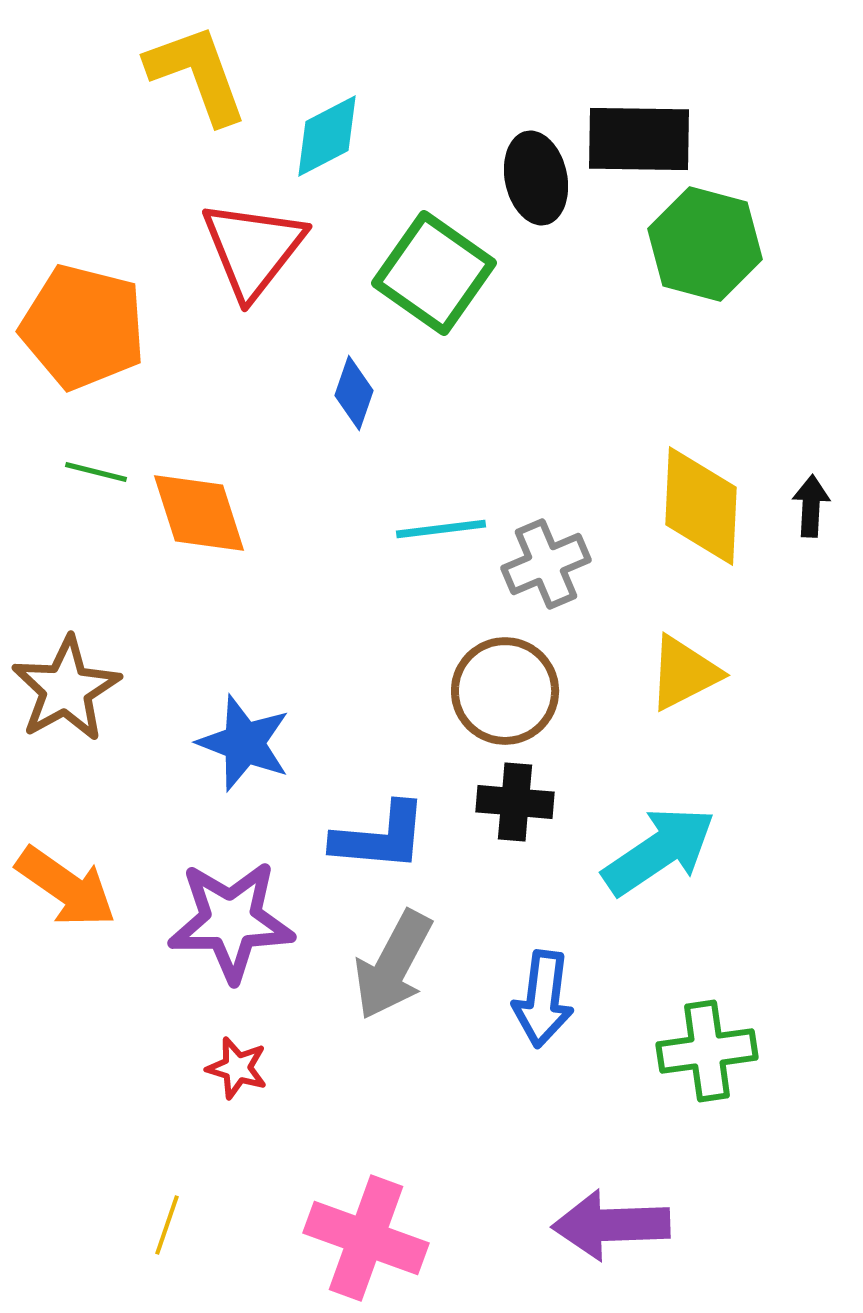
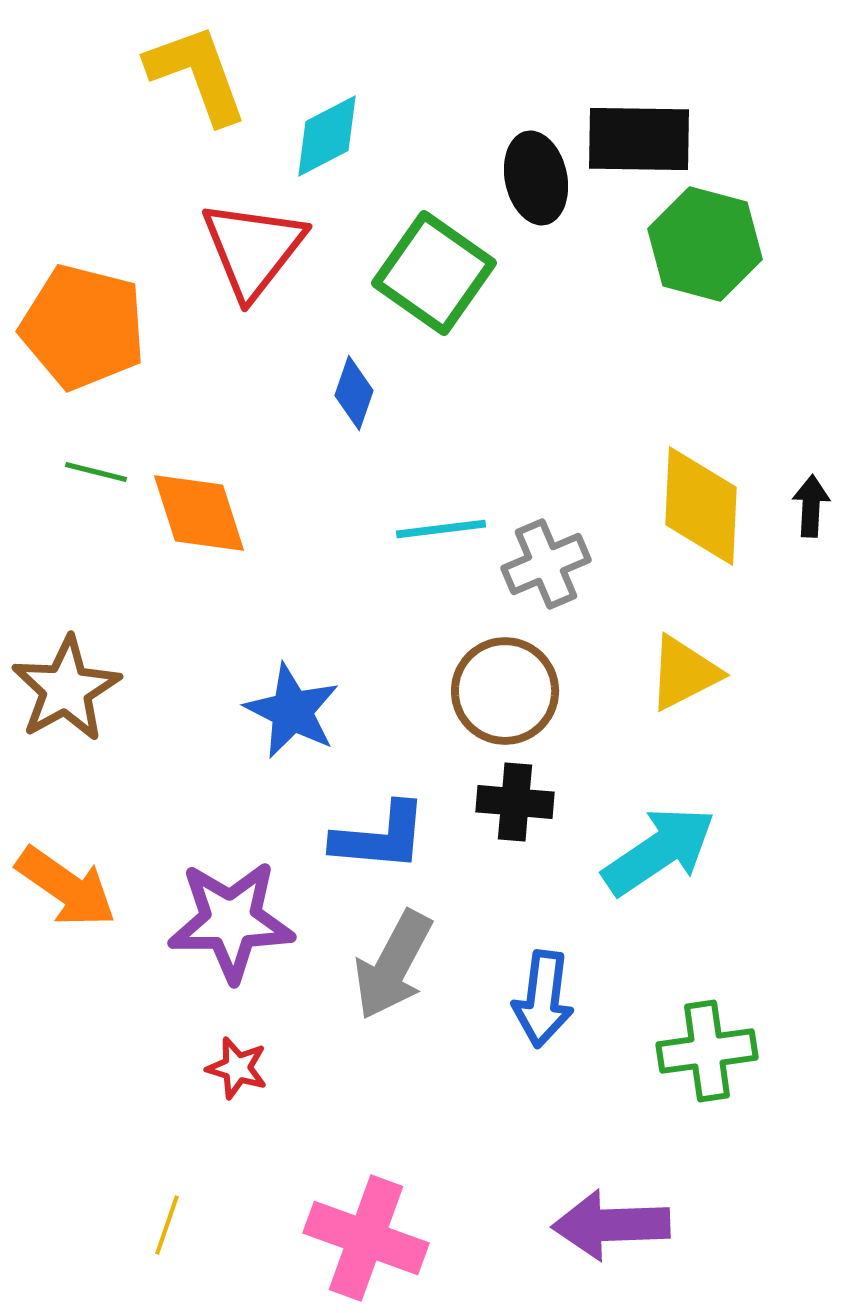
blue star: moved 48 px right, 32 px up; rotated 6 degrees clockwise
